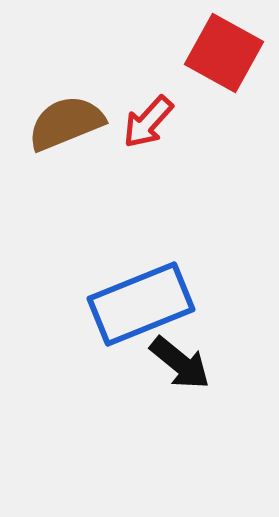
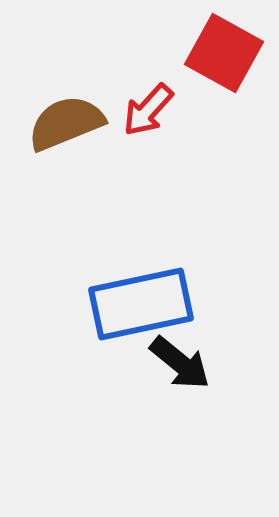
red arrow: moved 12 px up
blue rectangle: rotated 10 degrees clockwise
